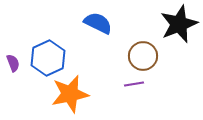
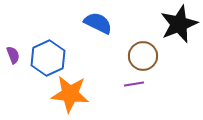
purple semicircle: moved 8 px up
orange star: rotated 18 degrees clockwise
